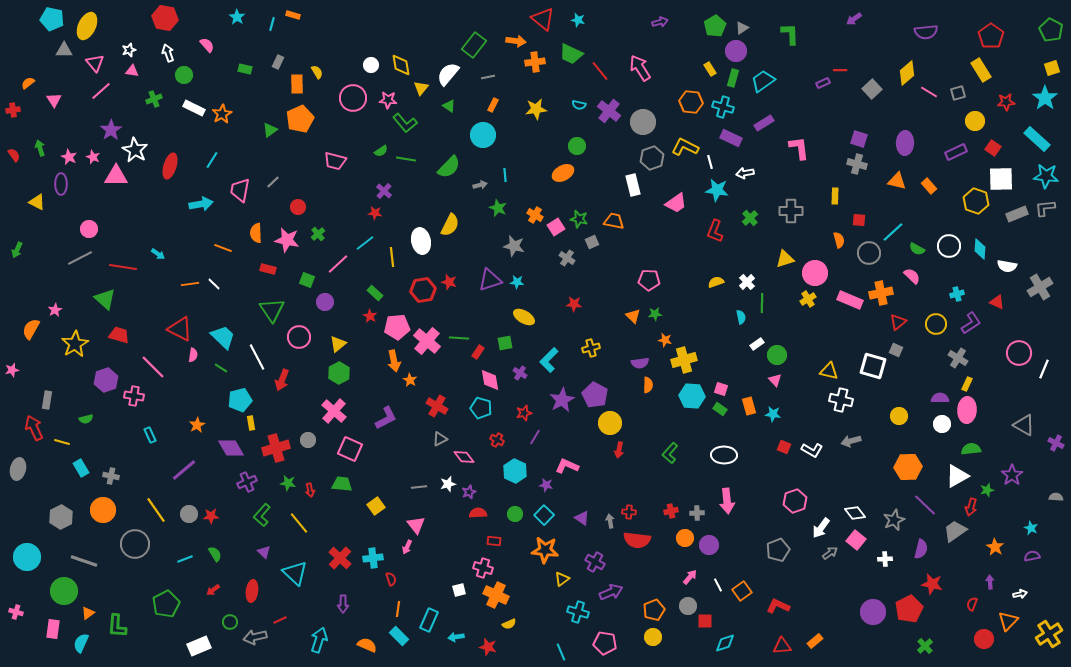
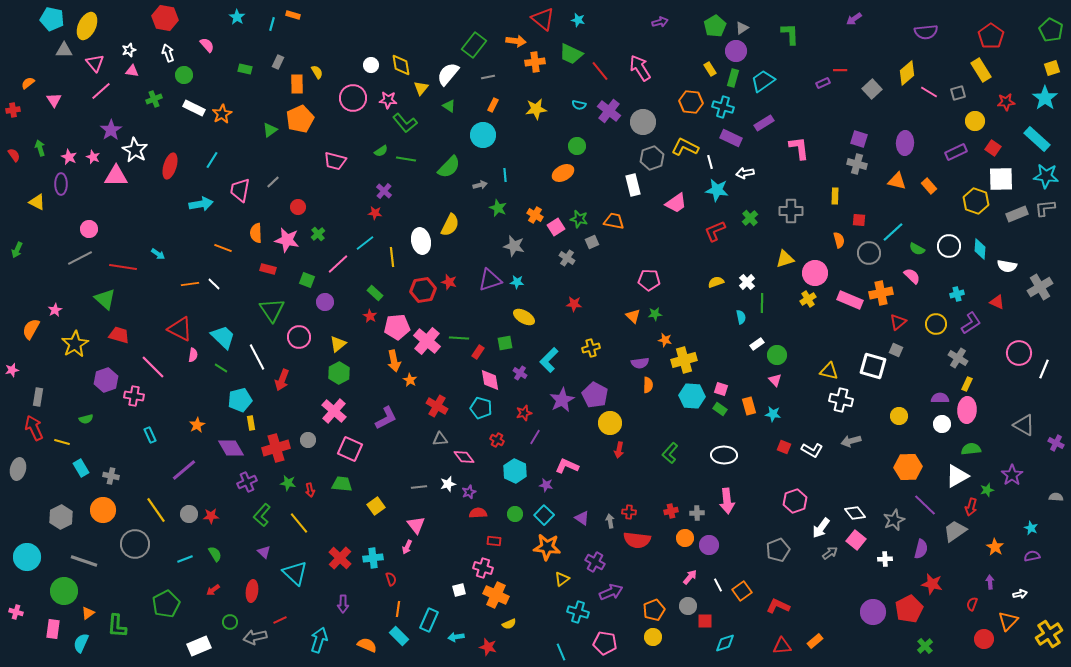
red L-shape at (715, 231): rotated 45 degrees clockwise
gray rectangle at (47, 400): moved 9 px left, 3 px up
gray triangle at (440, 439): rotated 21 degrees clockwise
orange star at (545, 550): moved 2 px right, 3 px up
